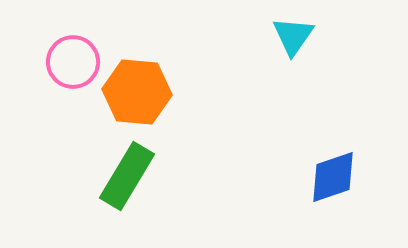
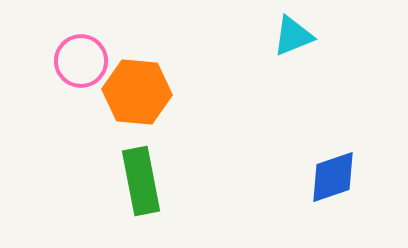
cyan triangle: rotated 33 degrees clockwise
pink circle: moved 8 px right, 1 px up
green rectangle: moved 14 px right, 5 px down; rotated 42 degrees counterclockwise
